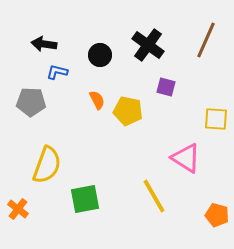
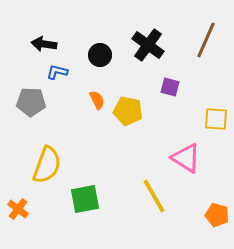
purple square: moved 4 px right
